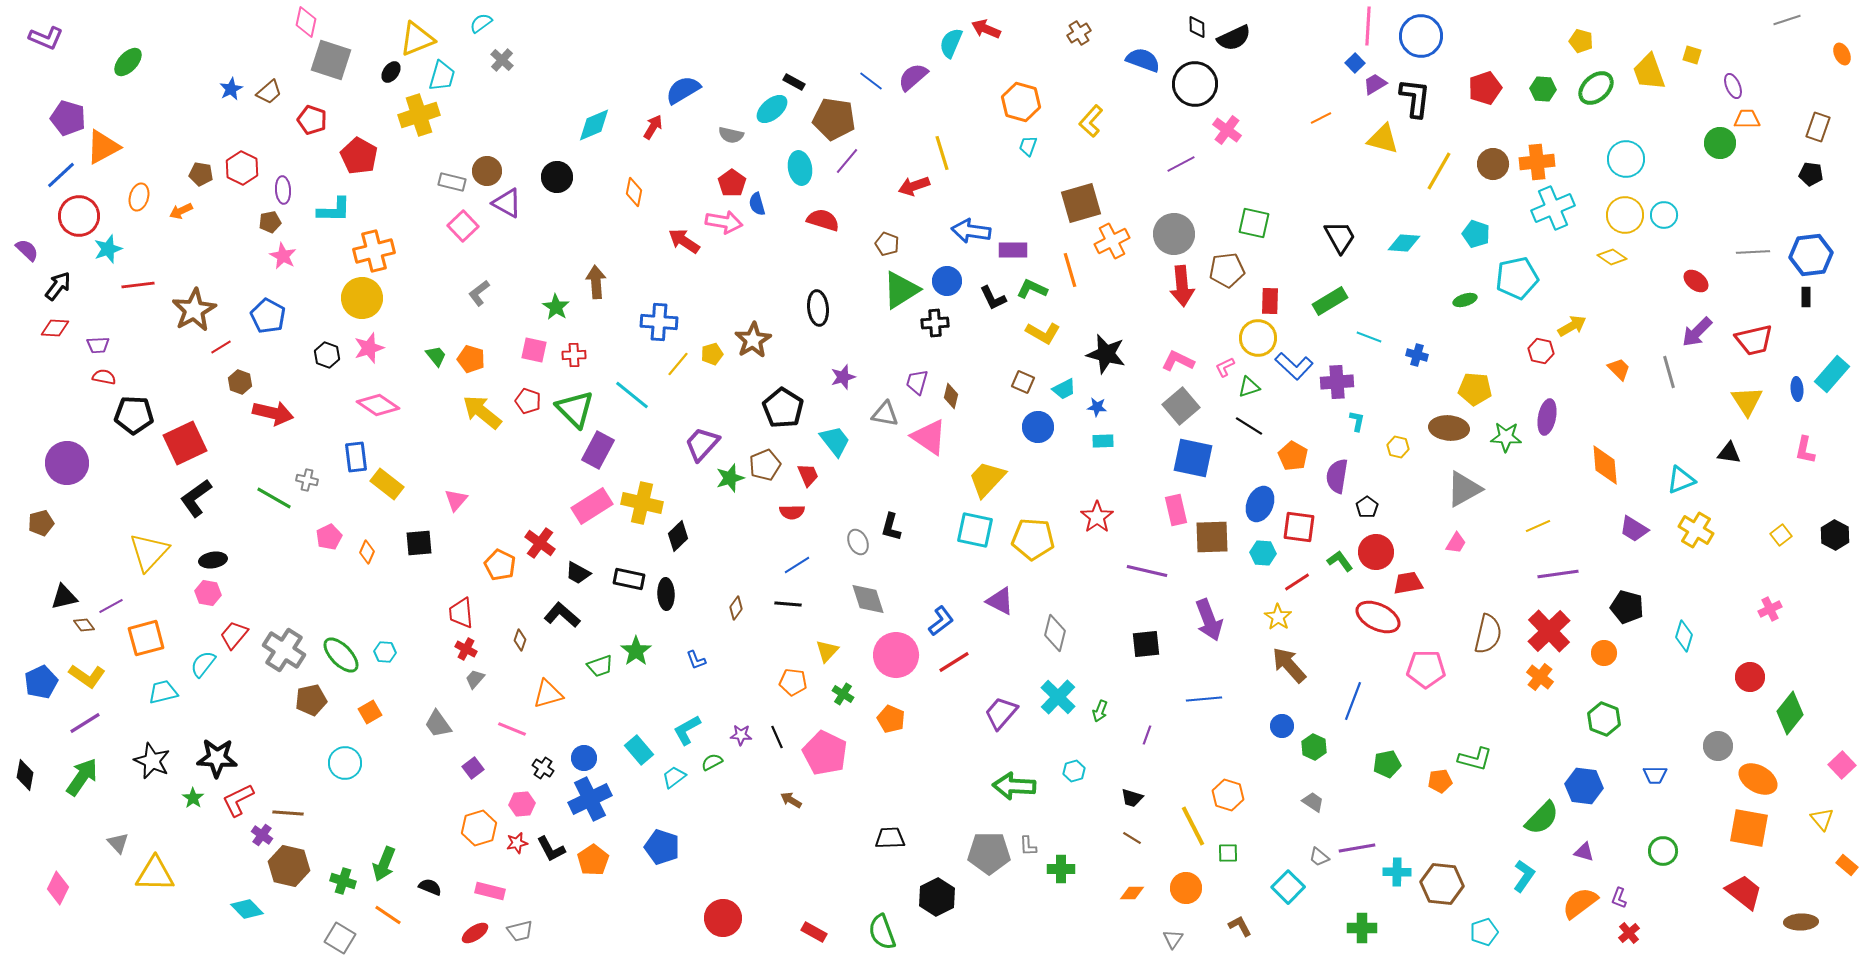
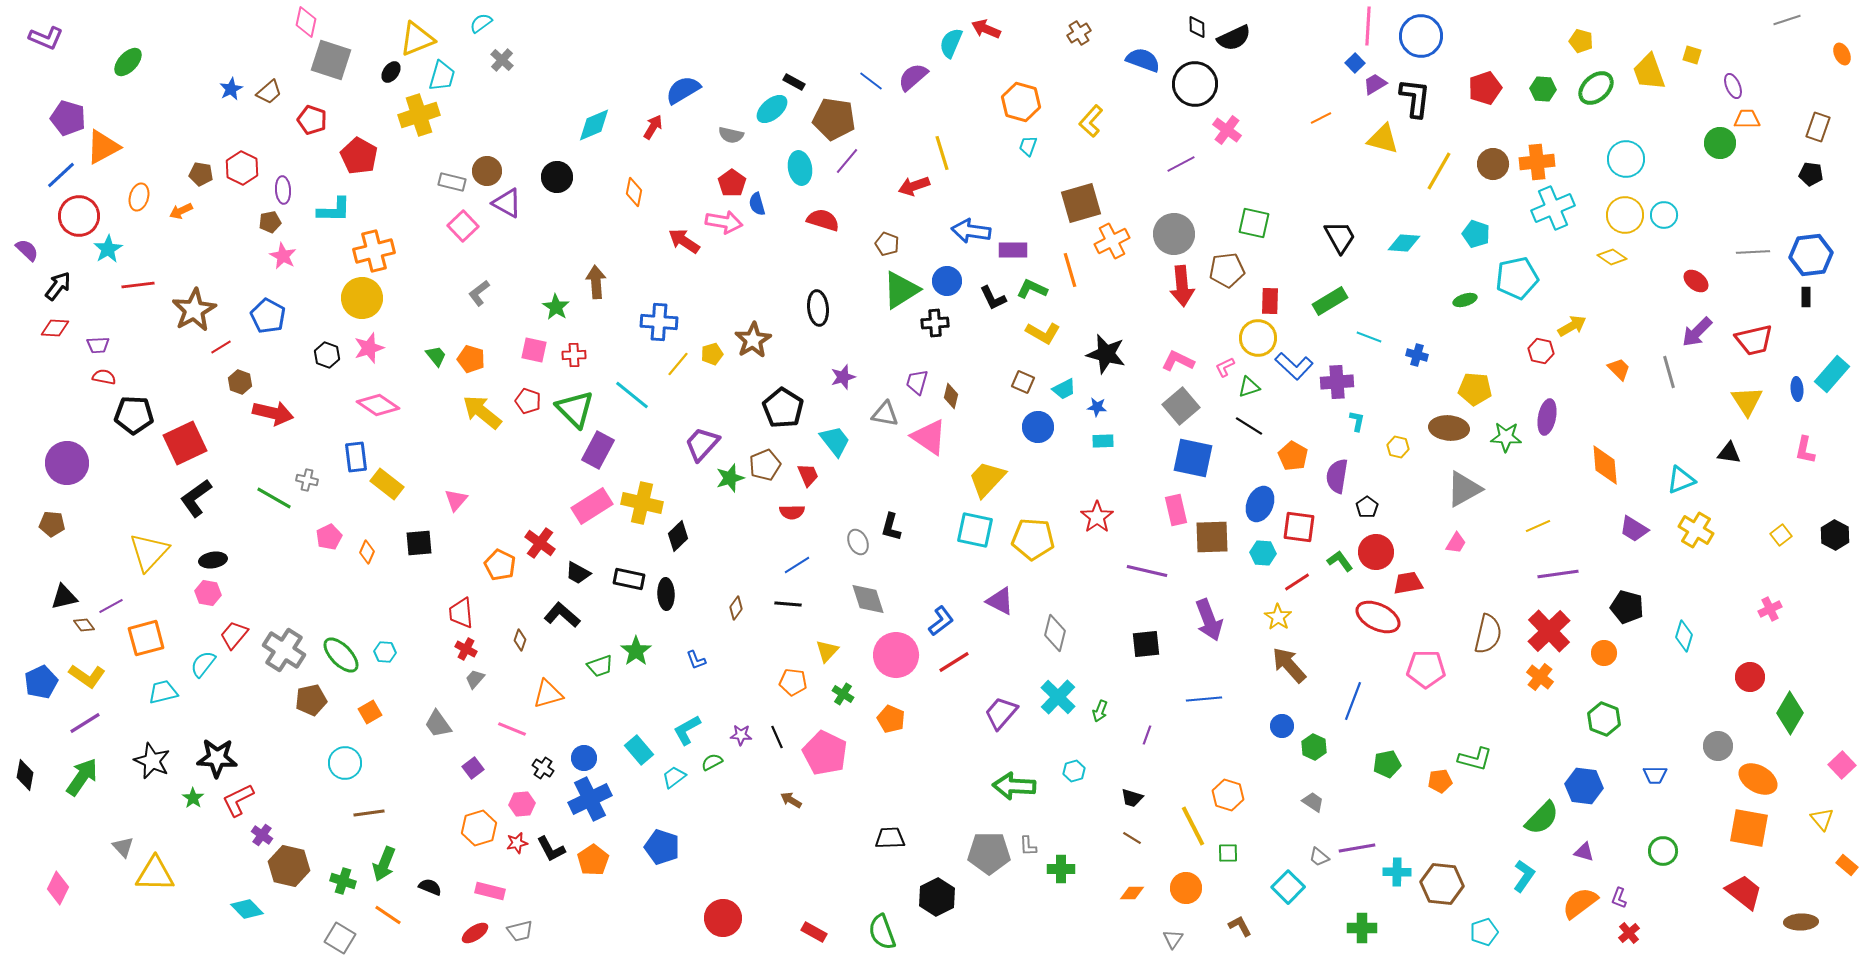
cyan star at (108, 249): rotated 12 degrees counterclockwise
brown pentagon at (41, 523): moved 11 px right, 1 px down; rotated 20 degrees clockwise
green diamond at (1790, 713): rotated 9 degrees counterclockwise
brown line at (288, 813): moved 81 px right; rotated 12 degrees counterclockwise
gray triangle at (118, 843): moved 5 px right, 4 px down
